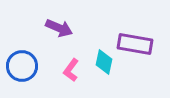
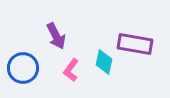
purple arrow: moved 3 px left, 8 px down; rotated 40 degrees clockwise
blue circle: moved 1 px right, 2 px down
